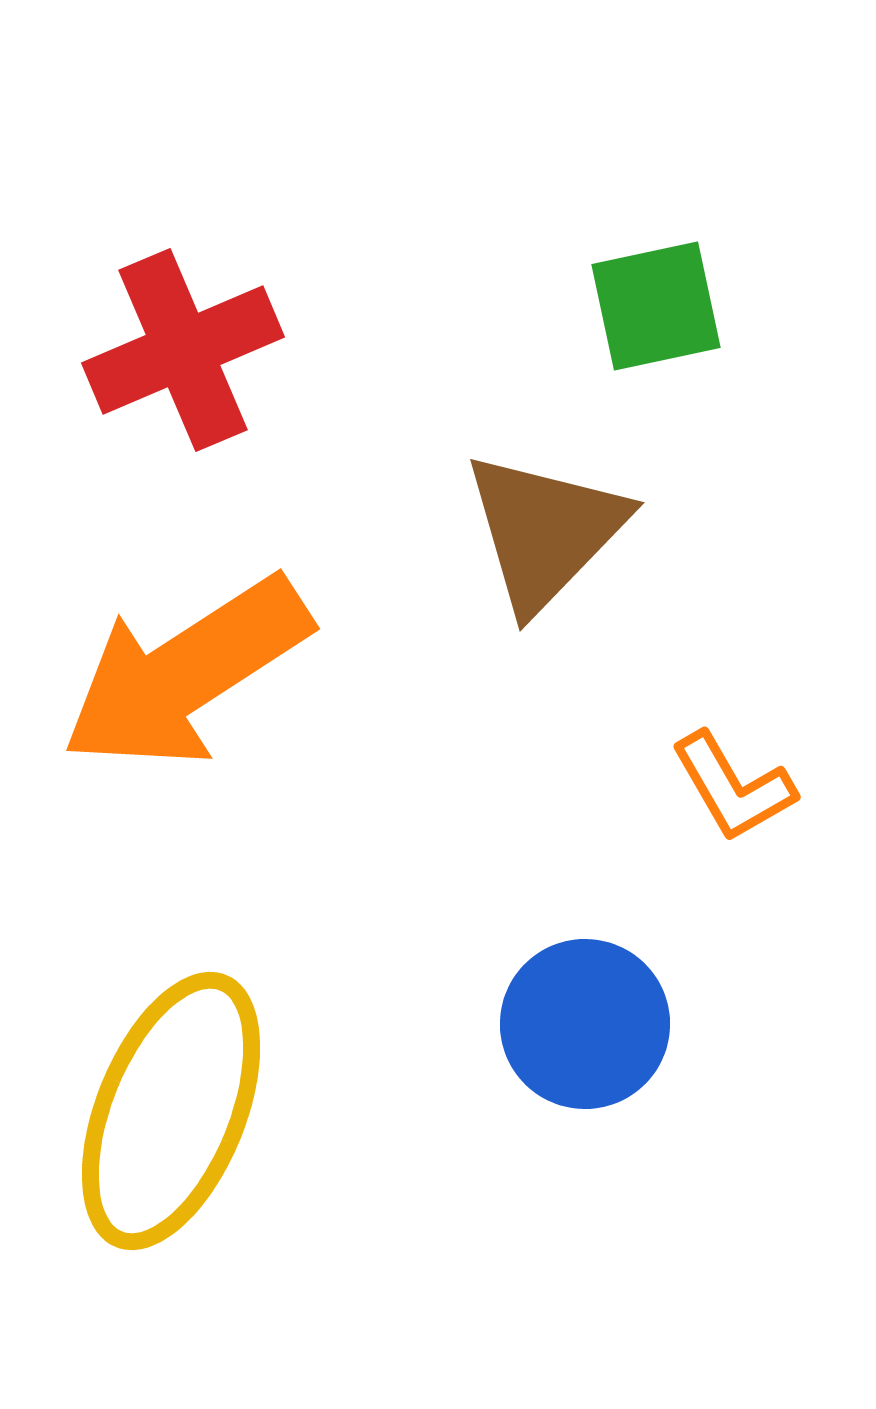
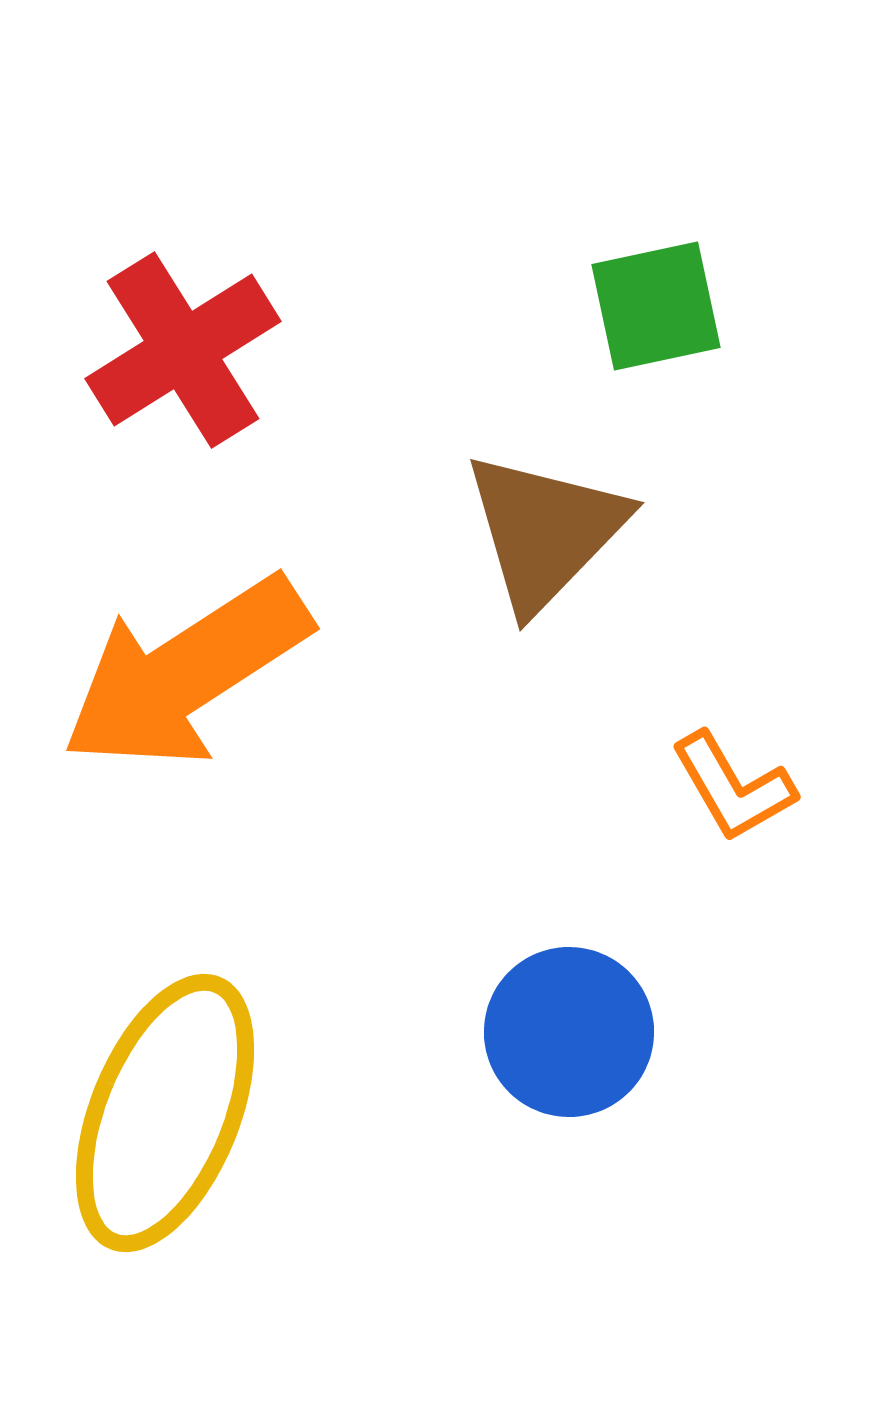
red cross: rotated 9 degrees counterclockwise
blue circle: moved 16 px left, 8 px down
yellow ellipse: moved 6 px left, 2 px down
